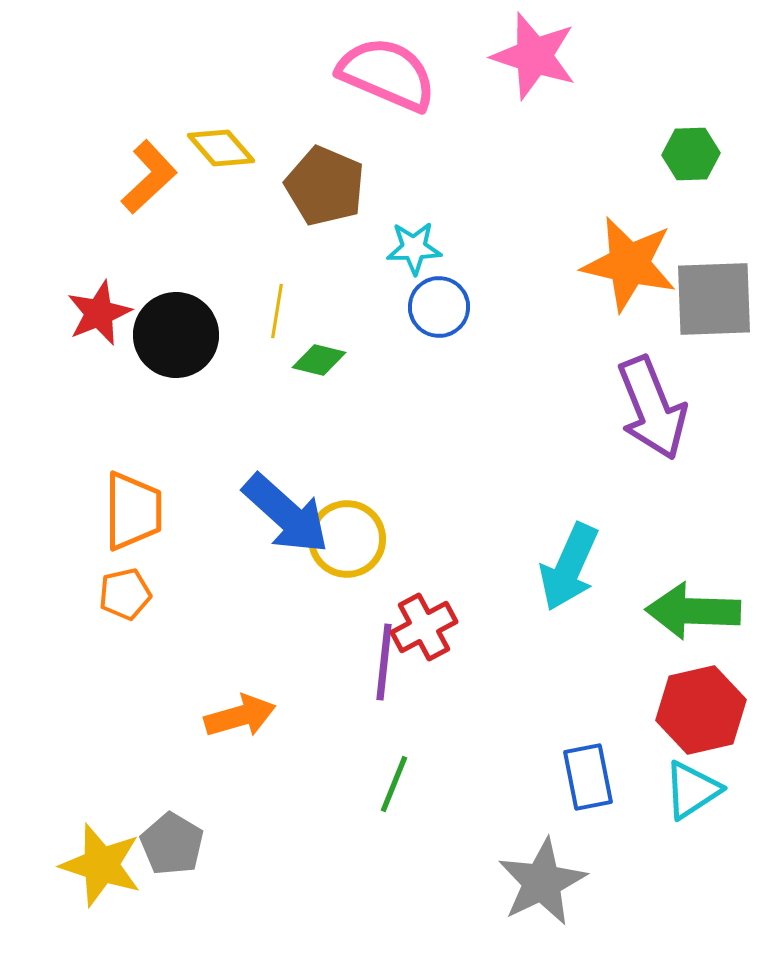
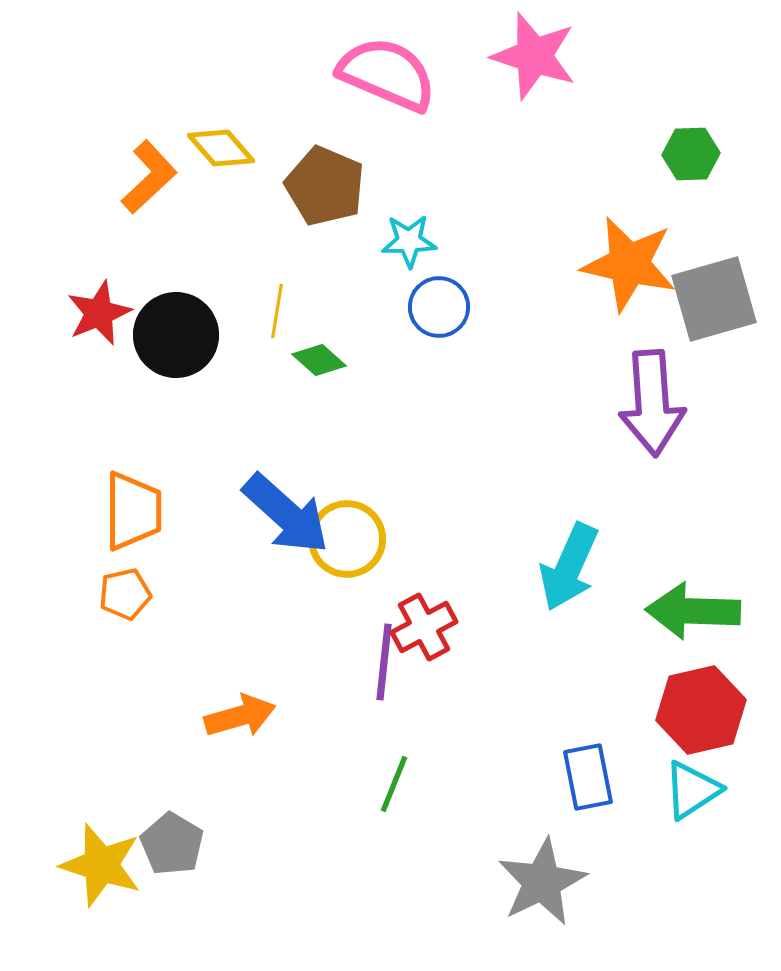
cyan star: moved 5 px left, 7 px up
gray square: rotated 14 degrees counterclockwise
green diamond: rotated 28 degrees clockwise
purple arrow: moved 5 px up; rotated 18 degrees clockwise
